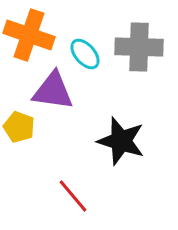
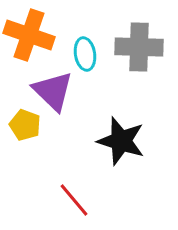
cyan ellipse: rotated 32 degrees clockwise
purple triangle: rotated 36 degrees clockwise
yellow pentagon: moved 6 px right, 2 px up
red line: moved 1 px right, 4 px down
